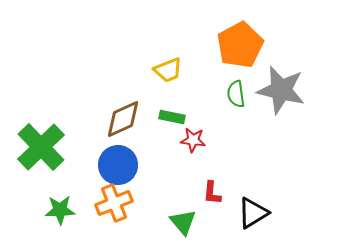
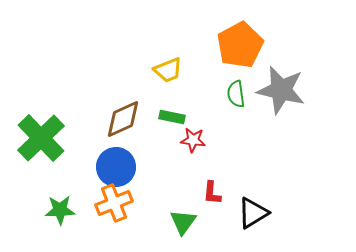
green cross: moved 9 px up
blue circle: moved 2 px left, 2 px down
green triangle: rotated 16 degrees clockwise
